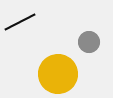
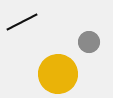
black line: moved 2 px right
